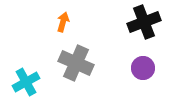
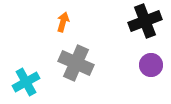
black cross: moved 1 px right, 1 px up
purple circle: moved 8 px right, 3 px up
